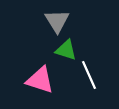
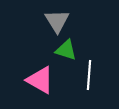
white line: rotated 28 degrees clockwise
pink triangle: rotated 12 degrees clockwise
